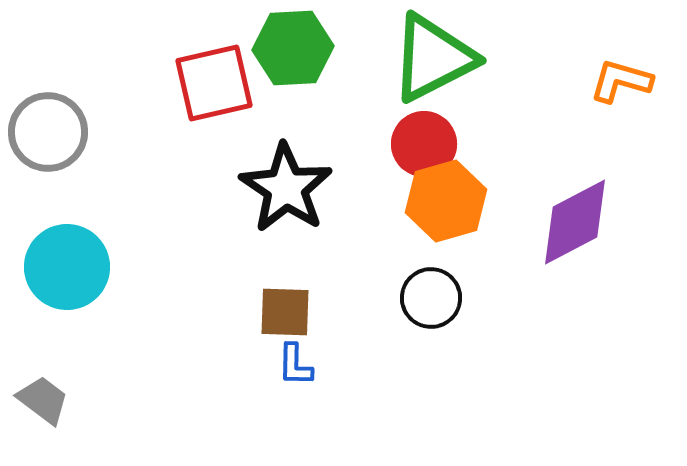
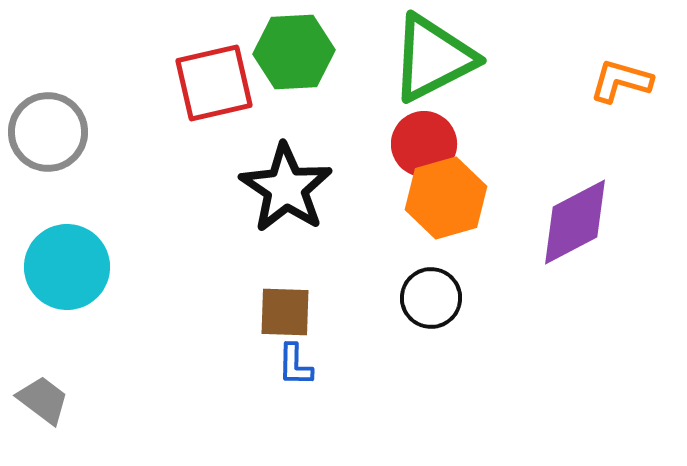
green hexagon: moved 1 px right, 4 px down
orange hexagon: moved 3 px up
